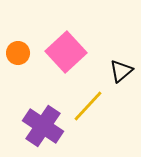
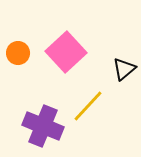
black triangle: moved 3 px right, 2 px up
purple cross: rotated 12 degrees counterclockwise
